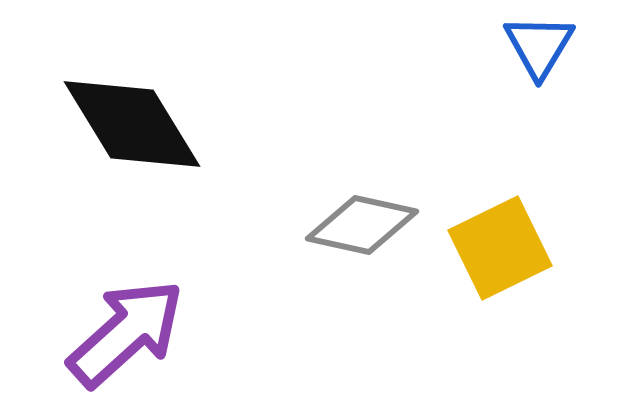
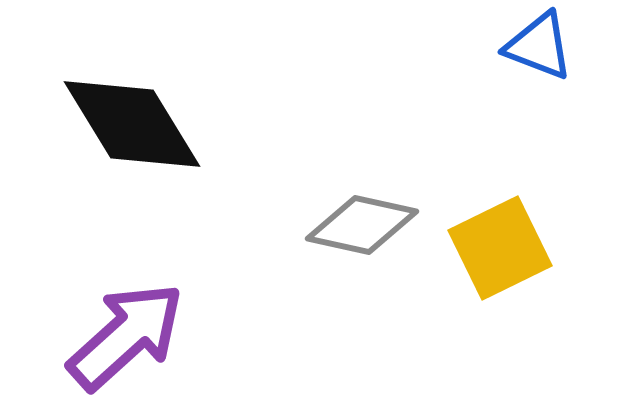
blue triangle: rotated 40 degrees counterclockwise
purple arrow: moved 3 px down
